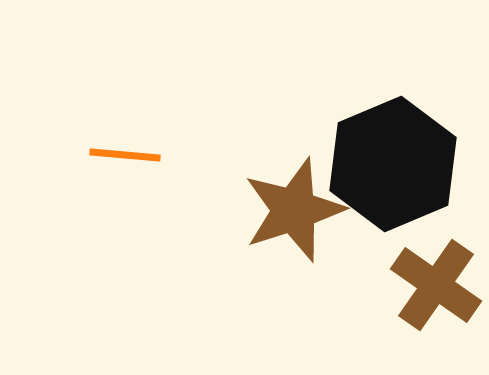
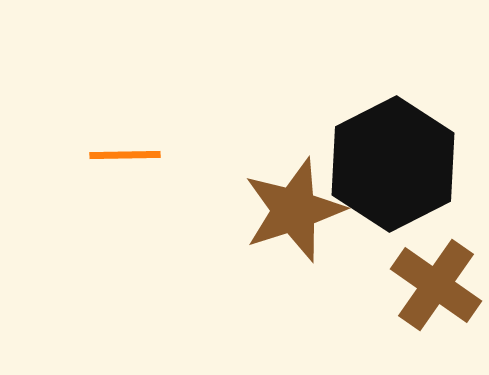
orange line: rotated 6 degrees counterclockwise
black hexagon: rotated 4 degrees counterclockwise
